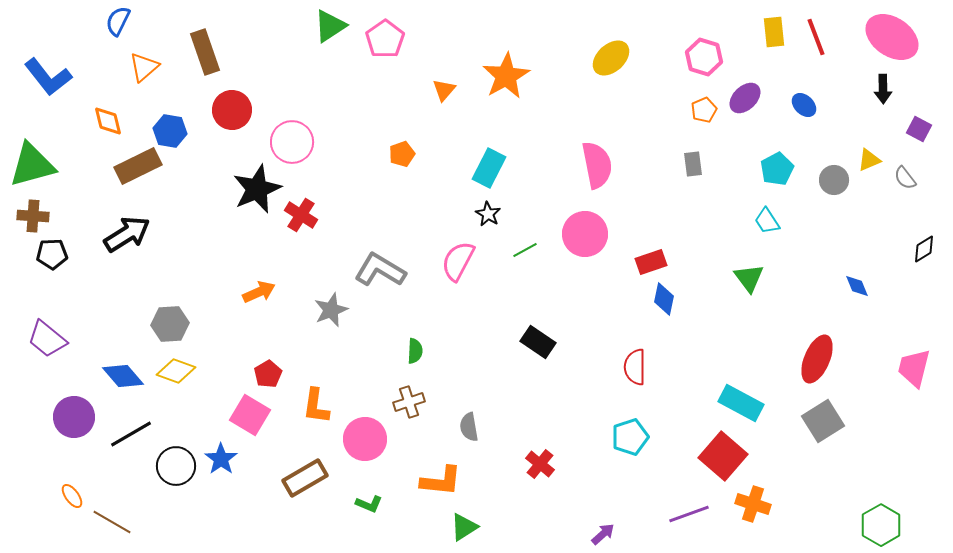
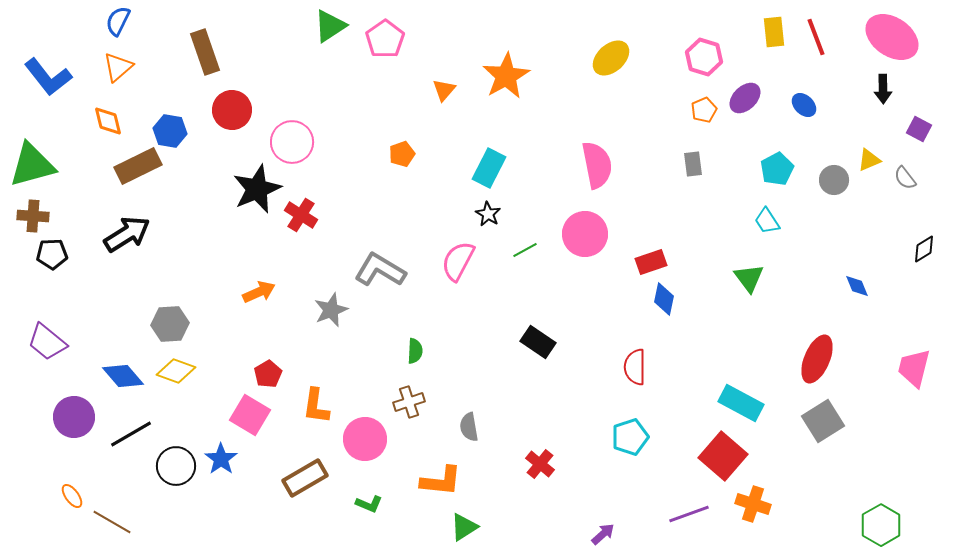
orange triangle at (144, 67): moved 26 px left
purple trapezoid at (47, 339): moved 3 px down
